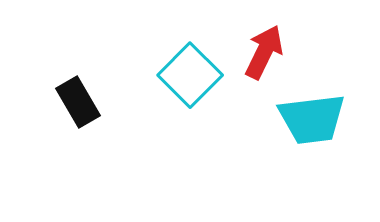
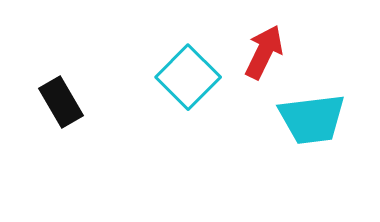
cyan square: moved 2 px left, 2 px down
black rectangle: moved 17 px left
